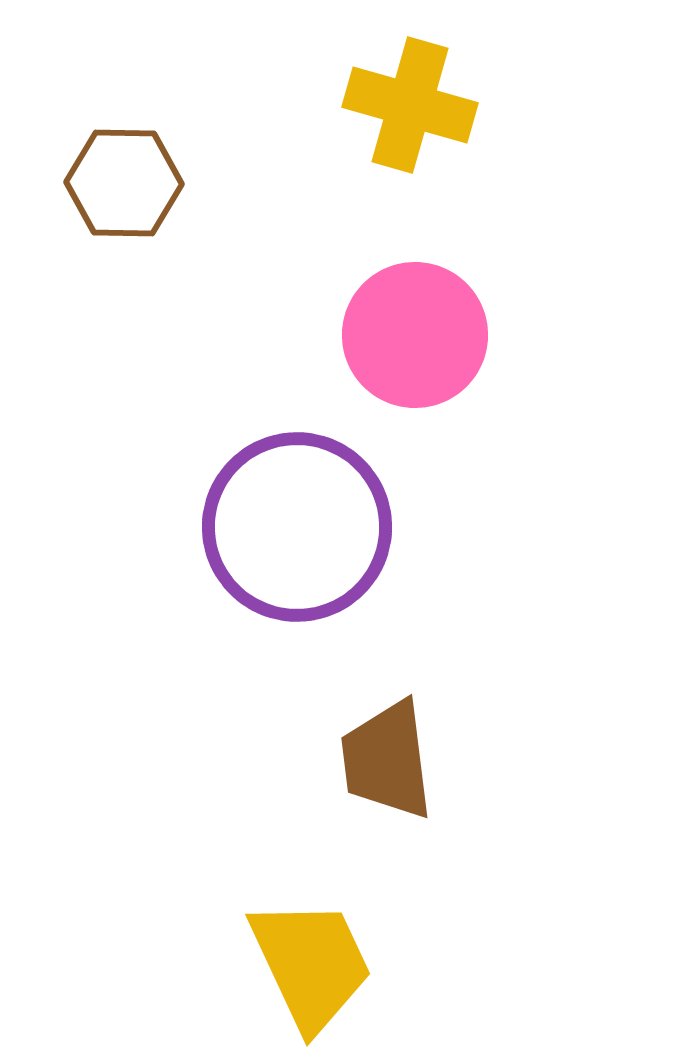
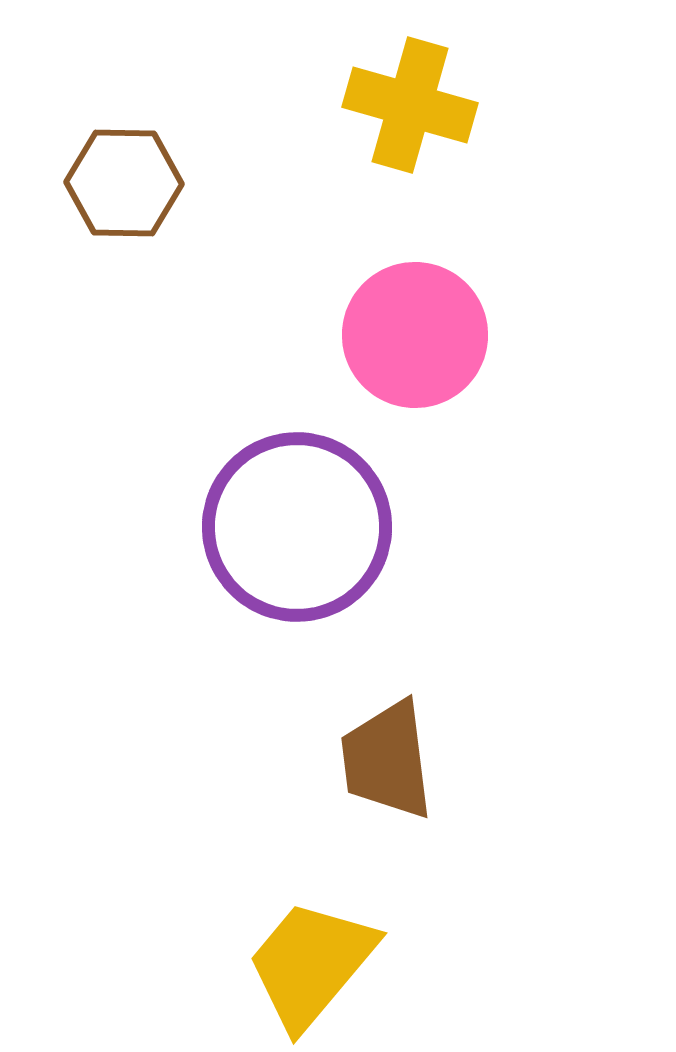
yellow trapezoid: rotated 115 degrees counterclockwise
